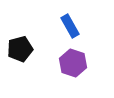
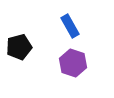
black pentagon: moved 1 px left, 2 px up
